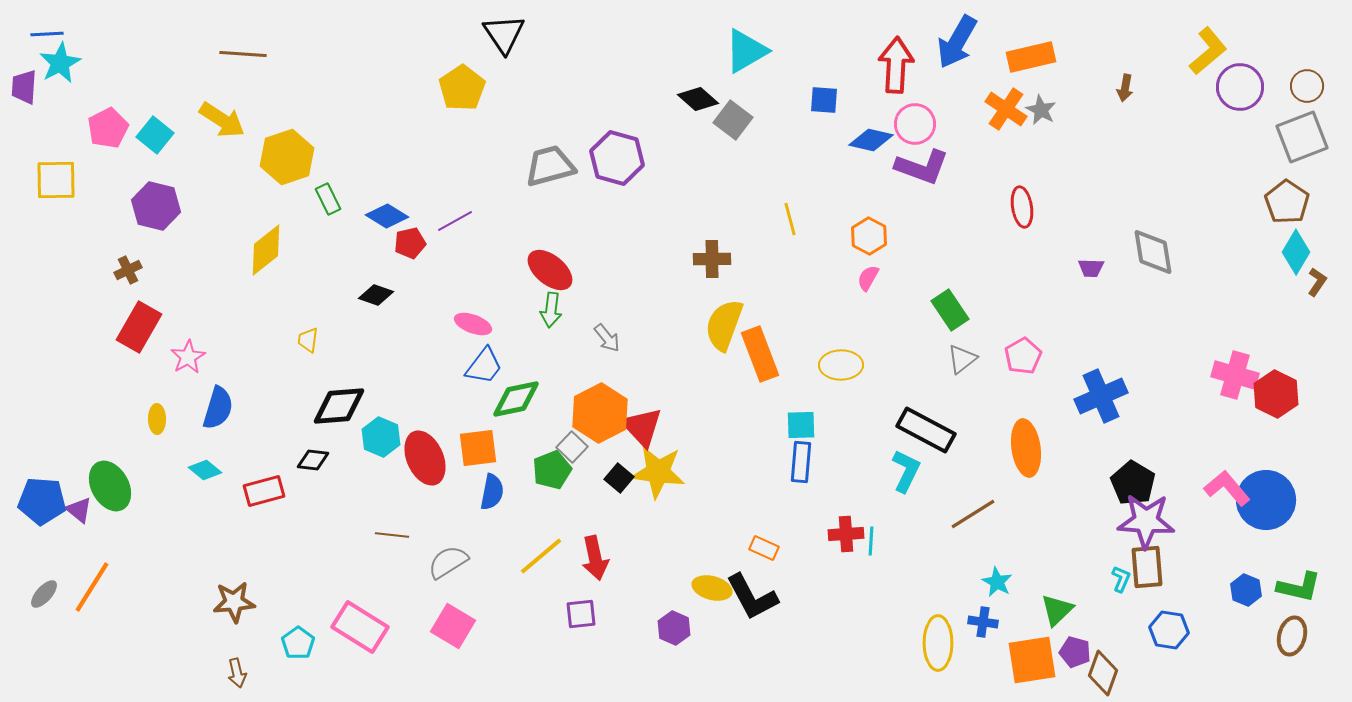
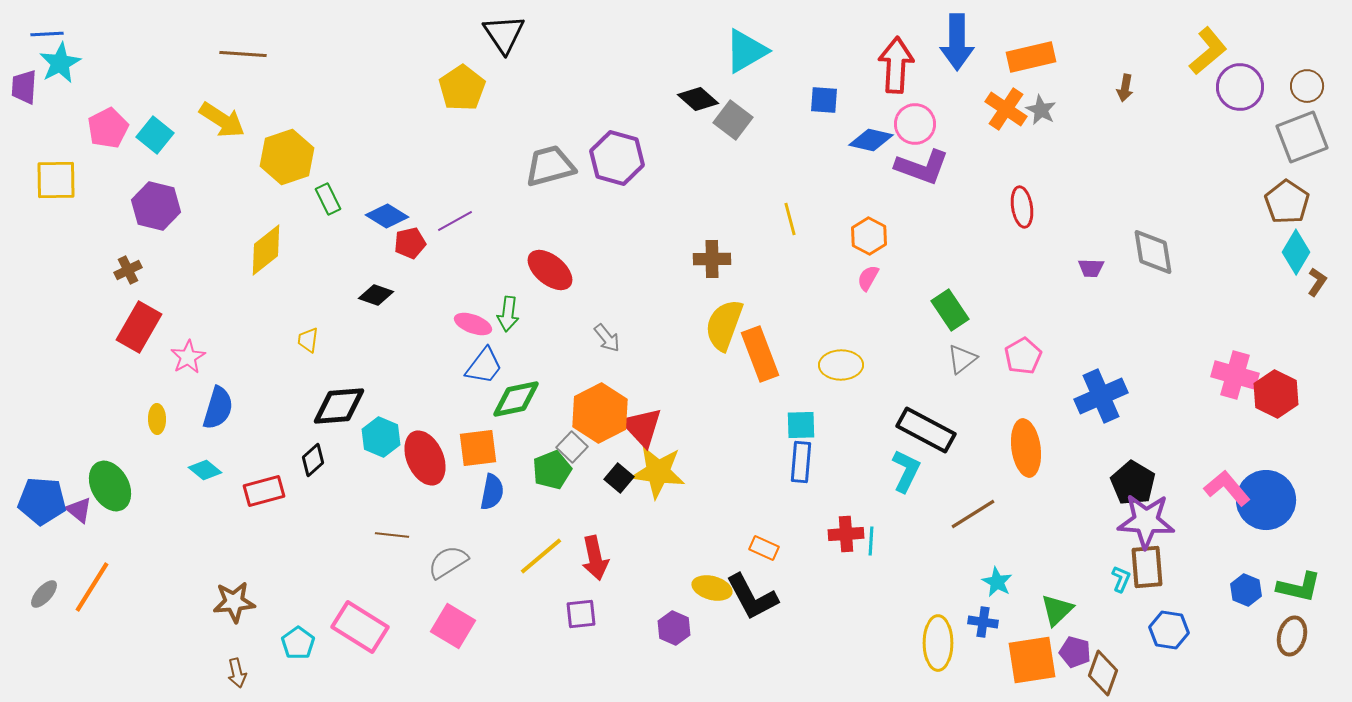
blue arrow at (957, 42): rotated 30 degrees counterclockwise
green arrow at (551, 310): moved 43 px left, 4 px down
black diamond at (313, 460): rotated 48 degrees counterclockwise
